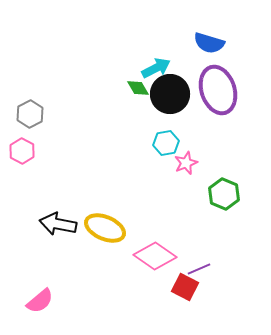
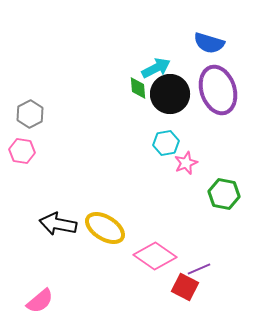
green diamond: rotated 25 degrees clockwise
pink hexagon: rotated 20 degrees counterclockwise
green hexagon: rotated 12 degrees counterclockwise
yellow ellipse: rotated 9 degrees clockwise
